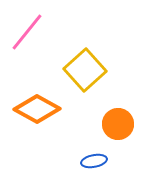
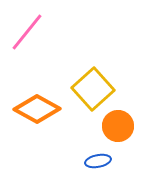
yellow square: moved 8 px right, 19 px down
orange circle: moved 2 px down
blue ellipse: moved 4 px right
